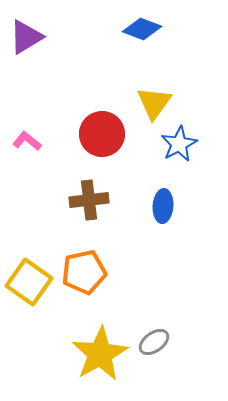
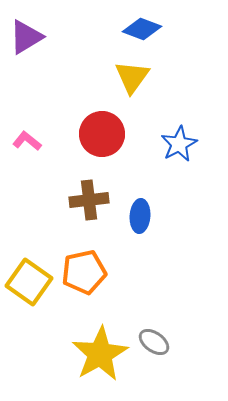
yellow triangle: moved 22 px left, 26 px up
blue ellipse: moved 23 px left, 10 px down
gray ellipse: rotated 72 degrees clockwise
